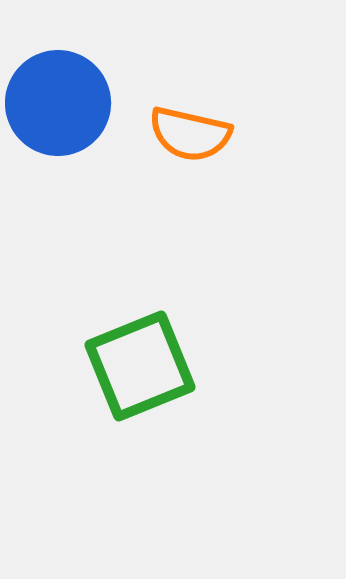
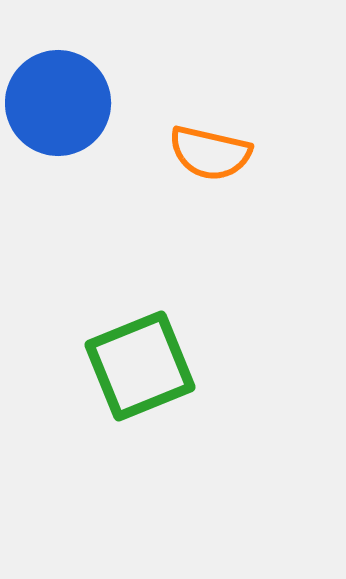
orange semicircle: moved 20 px right, 19 px down
